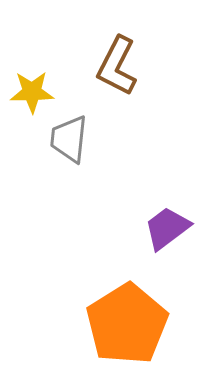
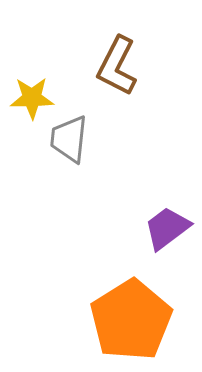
yellow star: moved 6 px down
orange pentagon: moved 4 px right, 4 px up
